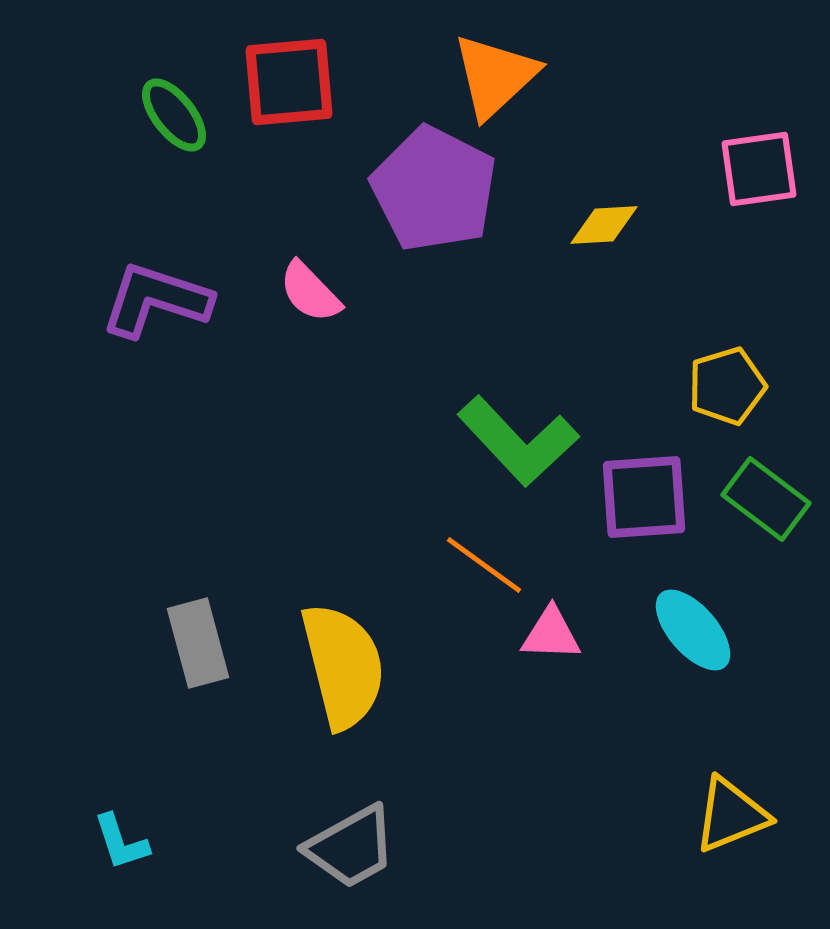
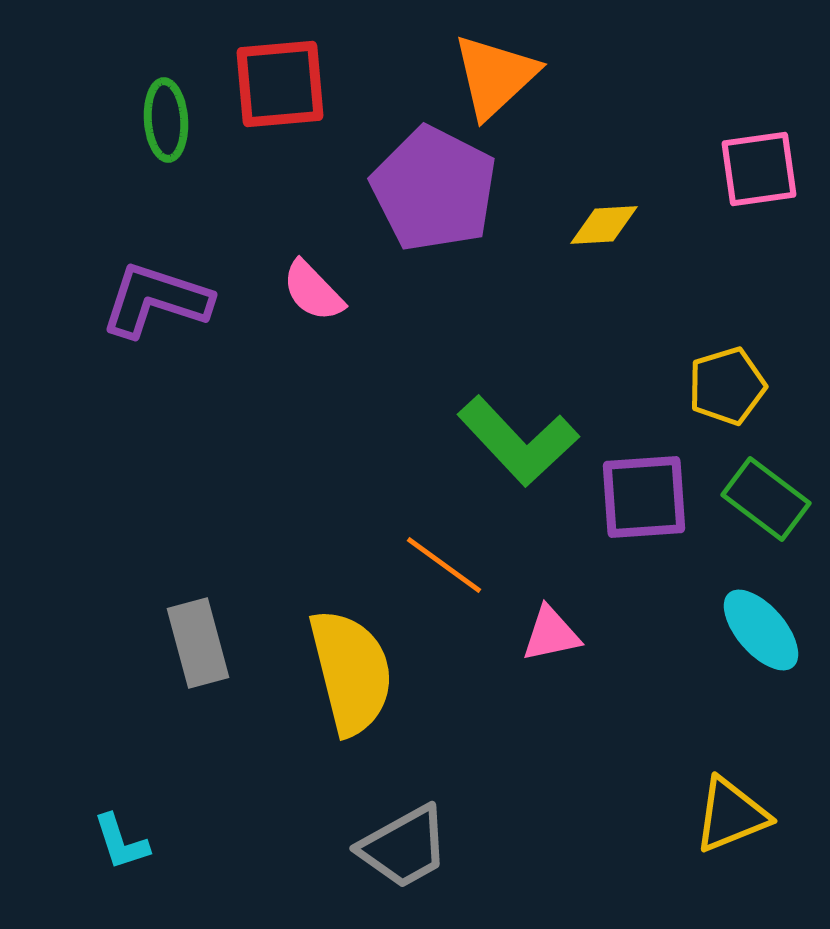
red square: moved 9 px left, 2 px down
green ellipse: moved 8 px left, 5 px down; rotated 34 degrees clockwise
pink semicircle: moved 3 px right, 1 px up
orange line: moved 40 px left
cyan ellipse: moved 68 px right
pink triangle: rotated 14 degrees counterclockwise
yellow semicircle: moved 8 px right, 6 px down
gray trapezoid: moved 53 px right
